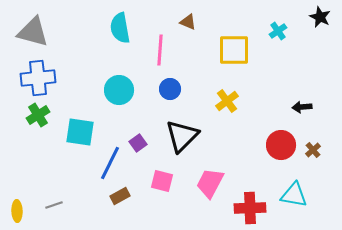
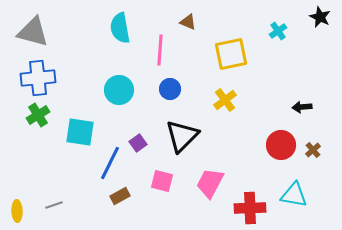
yellow square: moved 3 px left, 4 px down; rotated 12 degrees counterclockwise
yellow cross: moved 2 px left, 1 px up
